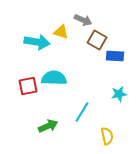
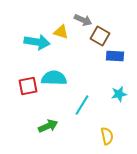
brown square: moved 3 px right, 4 px up
cyan line: moved 7 px up
